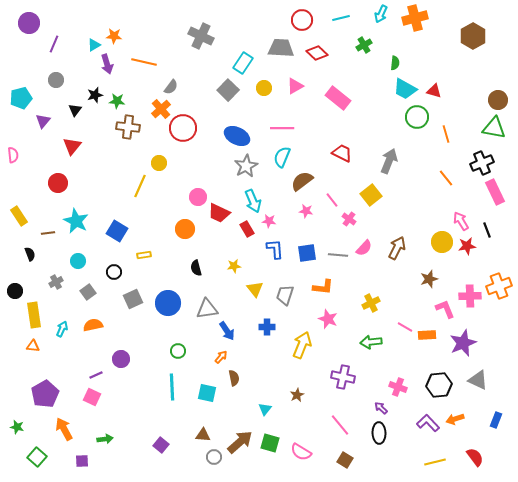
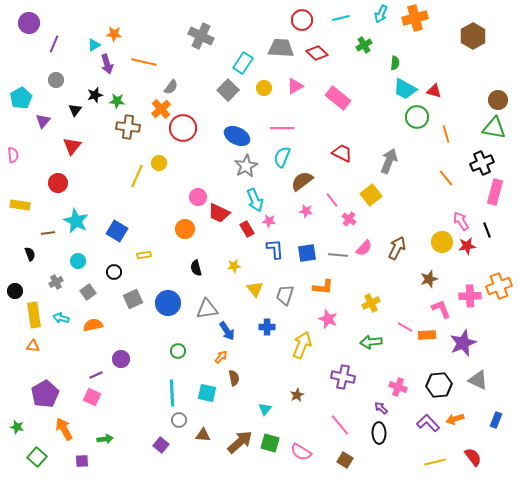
orange star at (114, 36): moved 2 px up
cyan pentagon at (21, 98): rotated 15 degrees counterclockwise
yellow line at (140, 186): moved 3 px left, 10 px up
pink rectangle at (495, 192): rotated 40 degrees clockwise
cyan arrow at (253, 201): moved 2 px right, 1 px up
yellow rectangle at (19, 216): moved 1 px right, 11 px up; rotated 48 degrees counterclockwise
pink L-shape at (445, 309): moved 4 px left
cyan arrow at (62, 329): moved 1 px left, 11 px up; rotated 98 degrees counterclockwise
cyan line at (172, 387): moved 6 px down
gray circle at (214, 457): moved 35 px left, 37 px up
red semicircle at (475, 457): moved 2 px left
